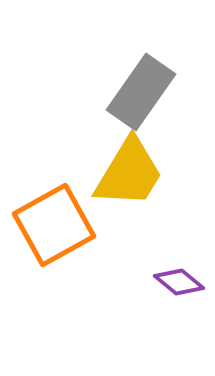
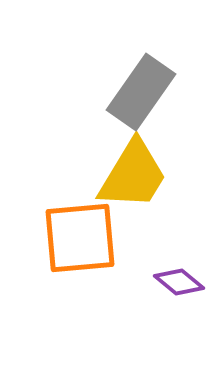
yellow trapezoid: moved 4 px right, 2 px down
orange square: moved 26 px right, 13 px down; rotated 24 degrees clockwise
